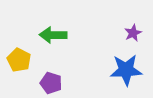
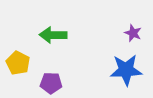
purple star: rotated 24 degrees counterclockwise
yellow pentagon: moved 1 px left, 3 px down
purple pentagon: rotated 15 degrees counterclockwise
